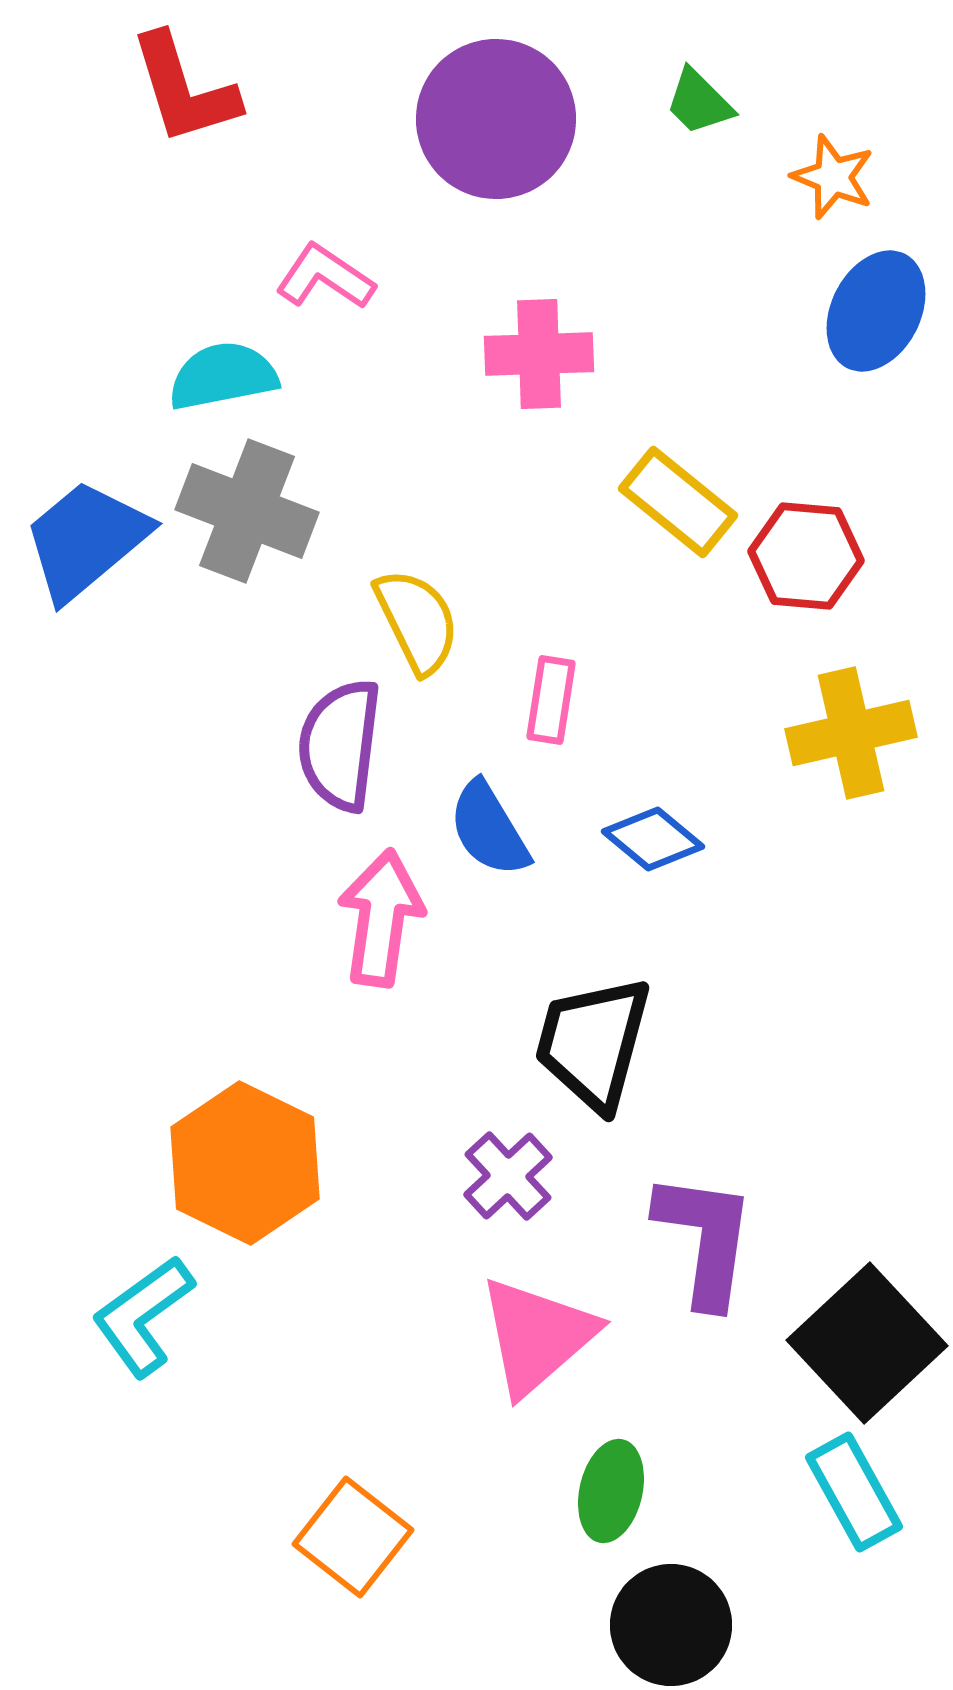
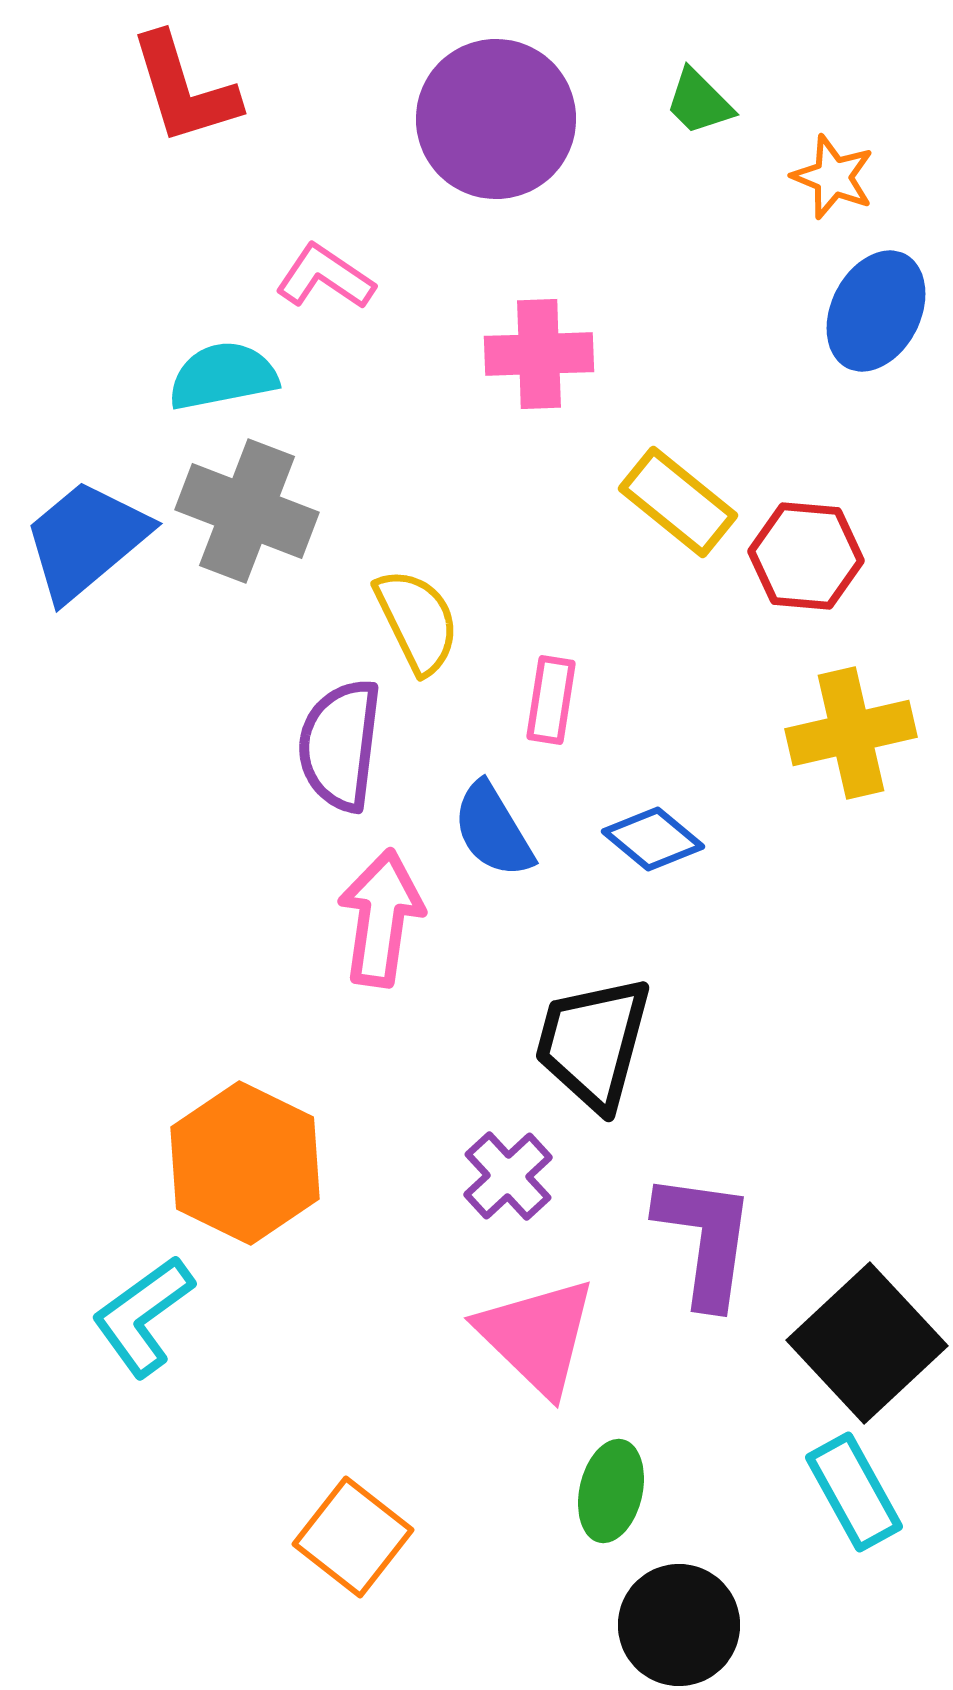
blue semicircle: moved 4 px right, 1 px down
pink triangle: rotated 35 degrees counterclockwise
black circle: moved 8 px right
